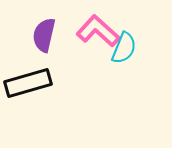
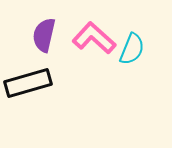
pink L-shape: moved 4 px left, 7 px down
cyan semicircle: moved 8 px right, 1 px down
